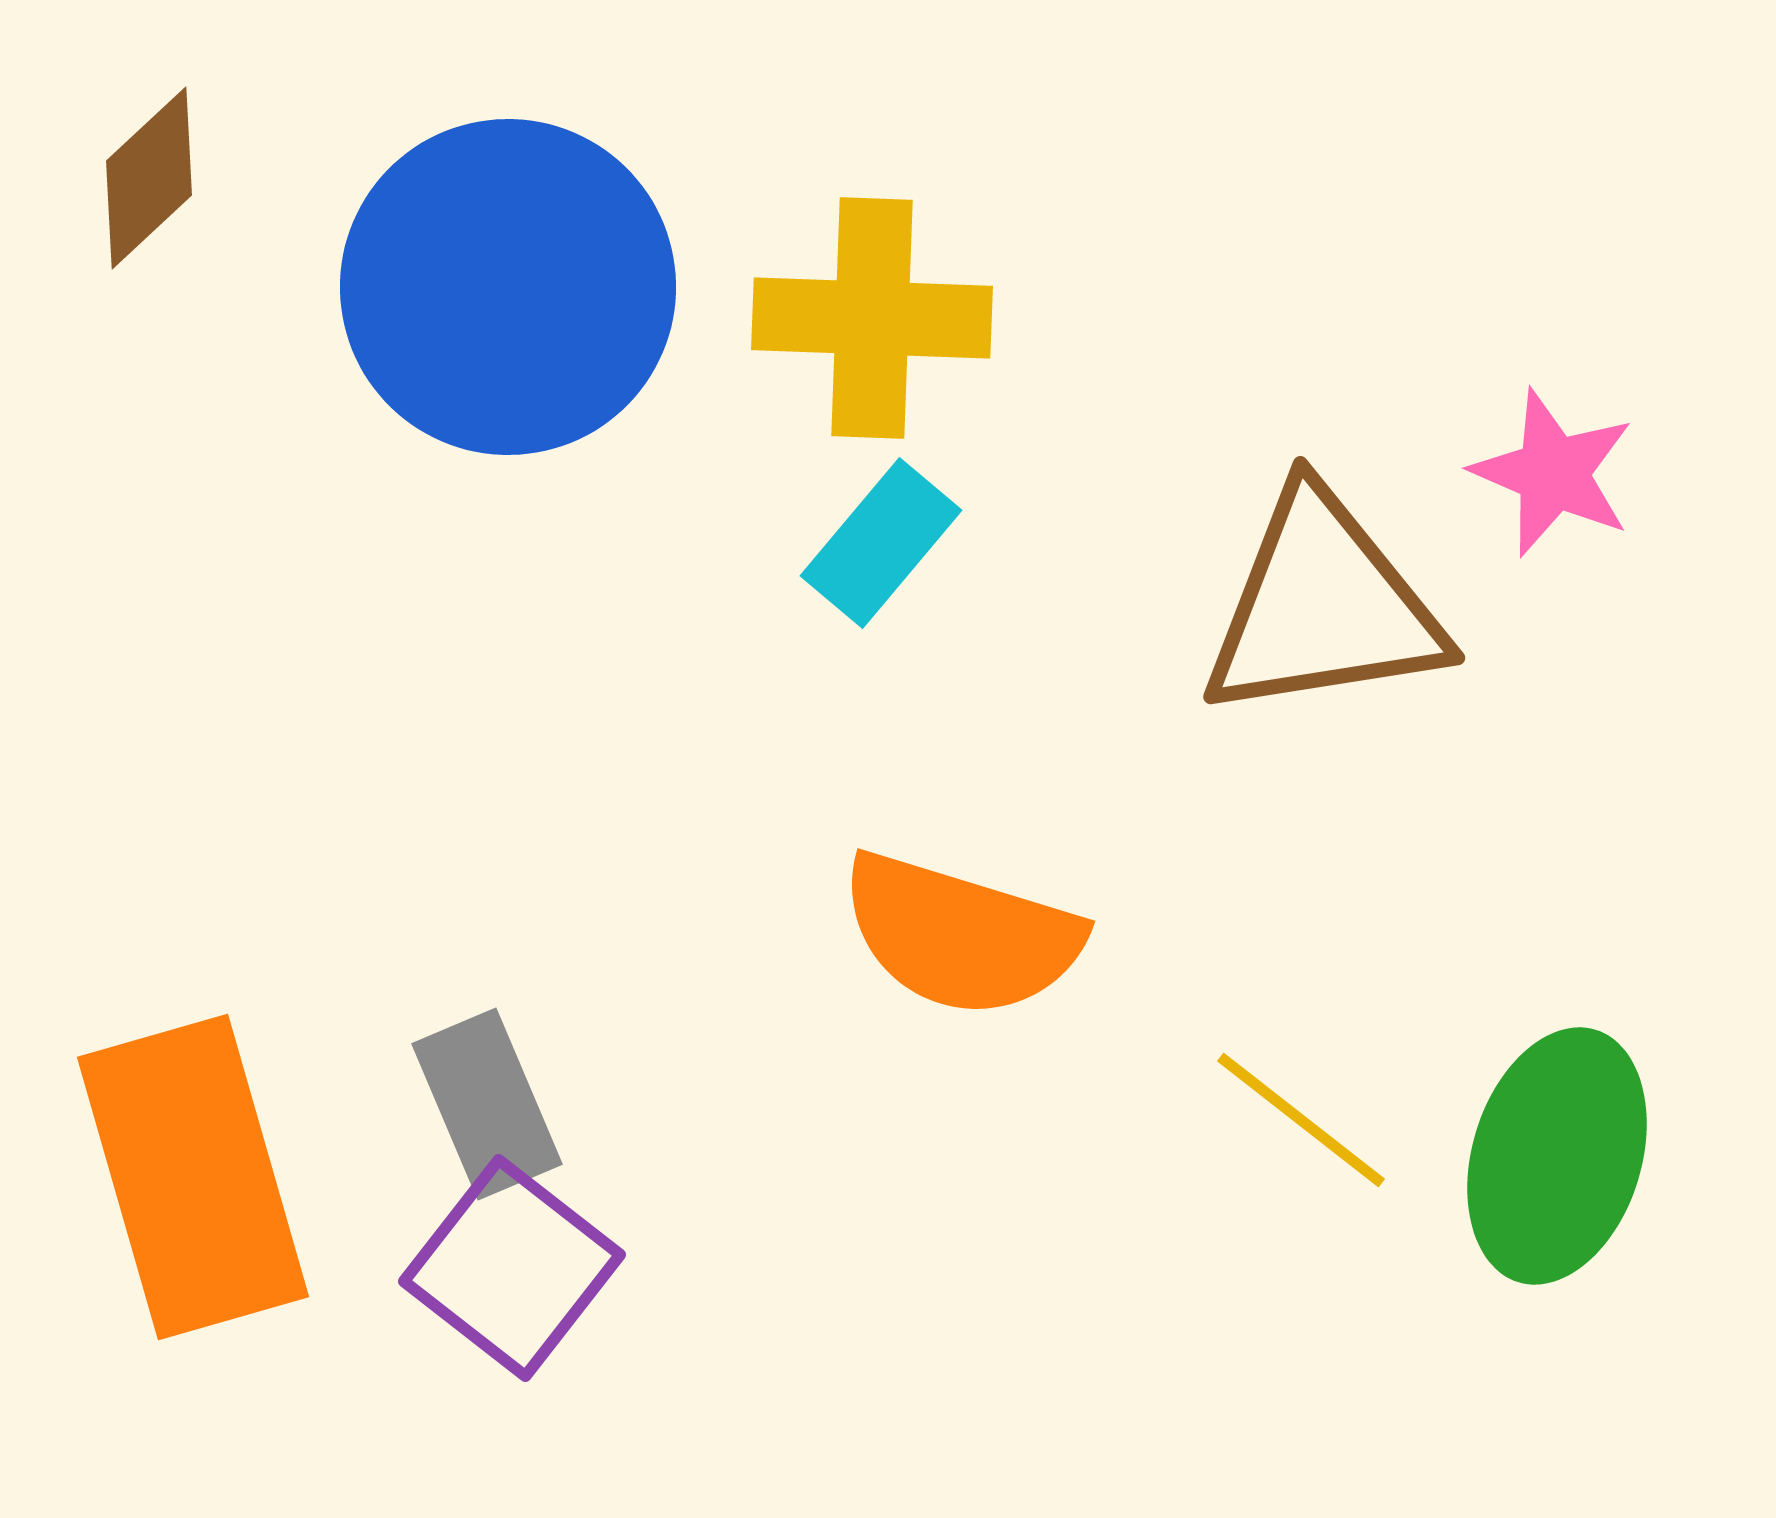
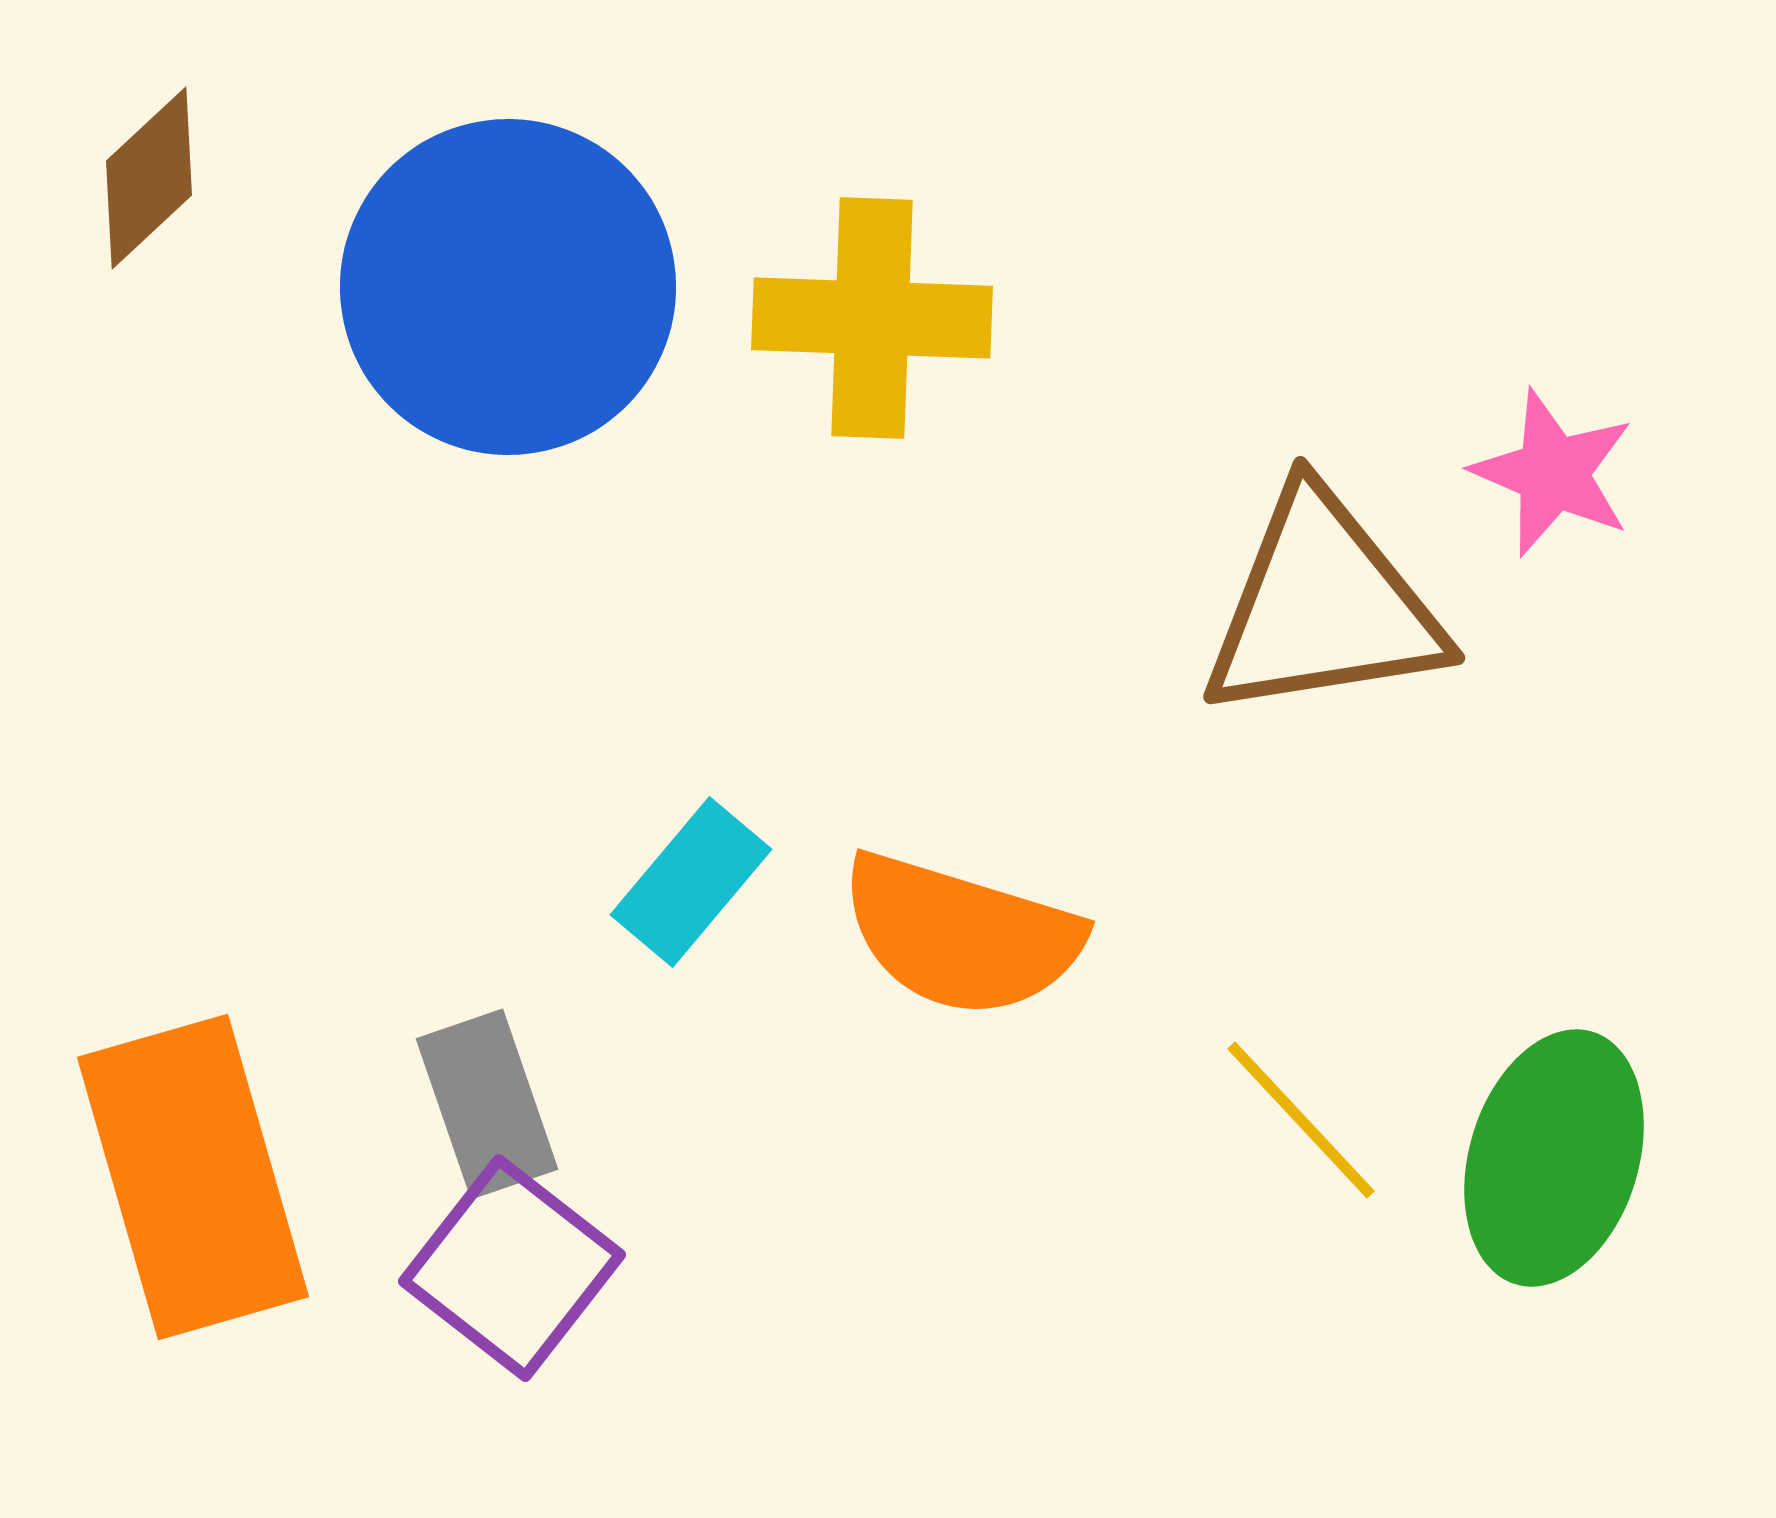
cyan rectangle: moved 190 px left, 339 px down
gray rectangle: rotated 4 degrees clockwise
yellow line: rotated 9 degrees clockwise
green ellipse: moved 3 px left, 2 px down
